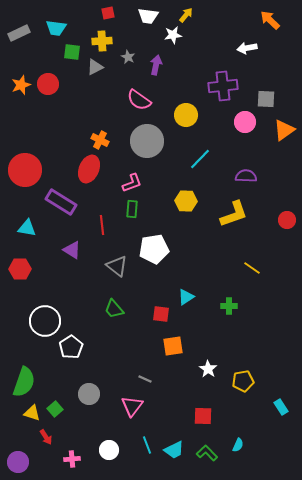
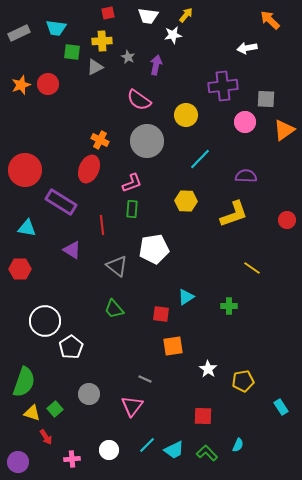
cyan line at (147, 445): rotated 66 degrees clockwise
